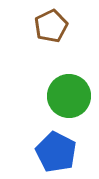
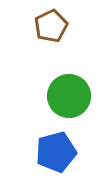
blue pentagon: rotated 30 degrees clockwise
